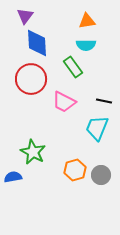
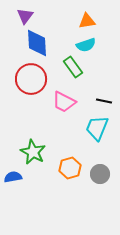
cyan semicircle: rotated 18 degrees counterclockwise
orange hexagon: moved 5 px left, 2 px up
gray circle: moved 1 px left, 1 px up
